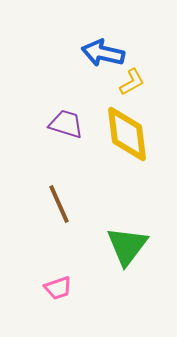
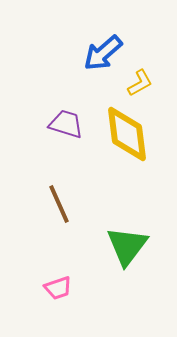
blue arrow: rotated 54 degrees counterclockwise
yellow L-shape: moved 8 px right, 1 px down
